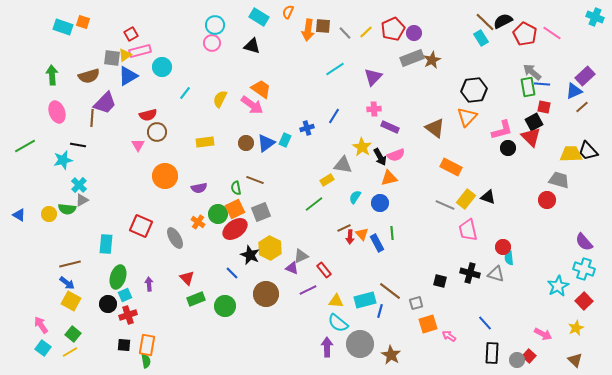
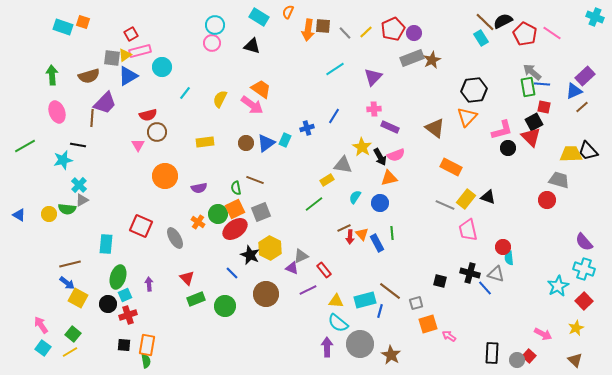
yellow square at (71, 301): moved 7 px right, 3 px up
blue line at (485, 323): moved 35 px up
